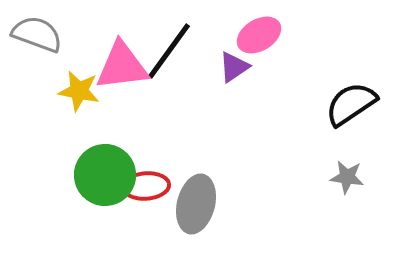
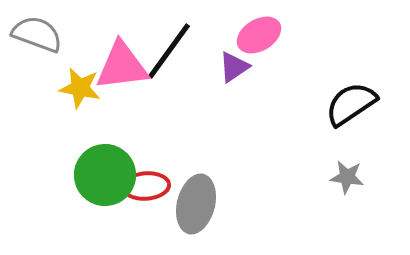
yellow star: moved 1 px right, 3 px up
